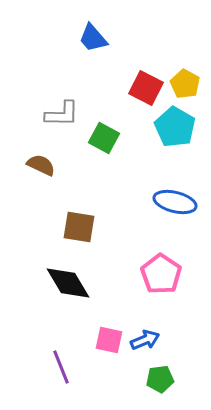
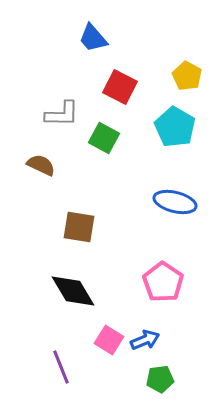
yellow pentagon: moved 2 px right, 8 px up
red square: moved 26 px left, 1 px up
pink pentagon: moved 2 px right, 8 px down
black diamond: moved 5 px right, 8 px down
pink square: rotated 20 degrees clockwise
